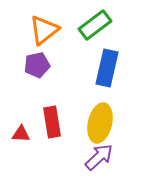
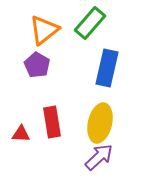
green rectangle: moved 5 px left, 2 px up; rotated 12 degrees counterclockwise
purple pentagon: rotated 30 degrees counterclockwise
